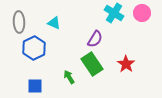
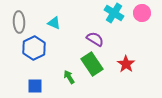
purple semicircle: rotated 90 degrees counterclockwise
